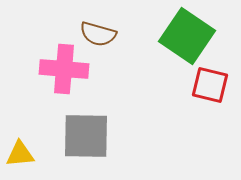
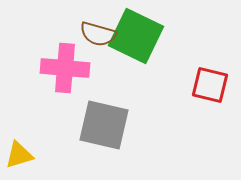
green square: moved 51 px left; rotated 8 degrees counterclockwise
pink cross: moved 1 px right, 1 px up
gray square: moved 18 px right, 11 px up; rotated 12 degrees clockwise
yellow triangle: moved 1 px left, 1 px down; rotated 12 degrees counterclockwise
